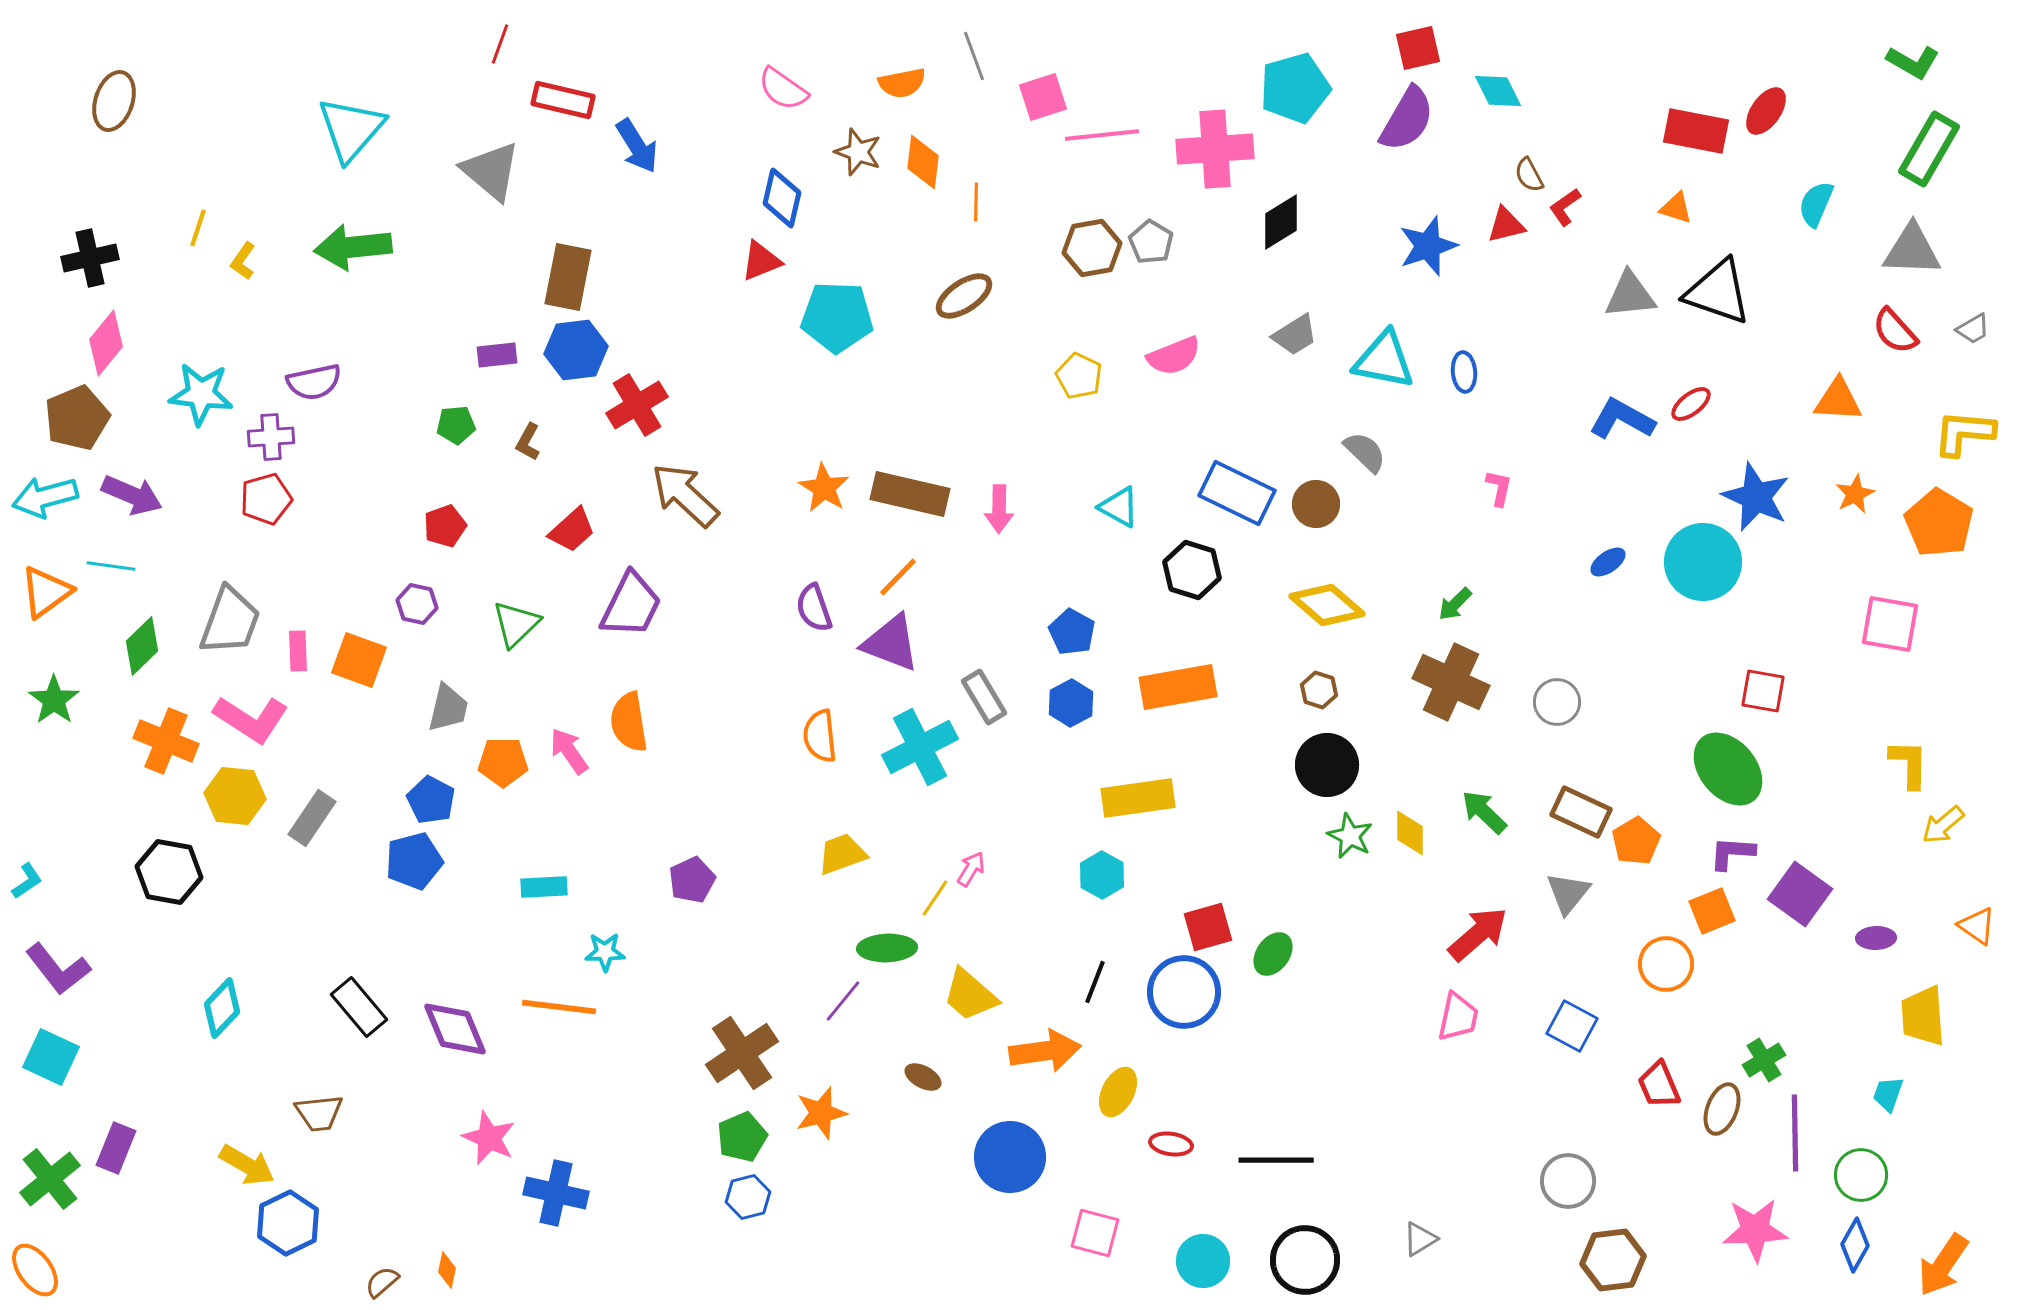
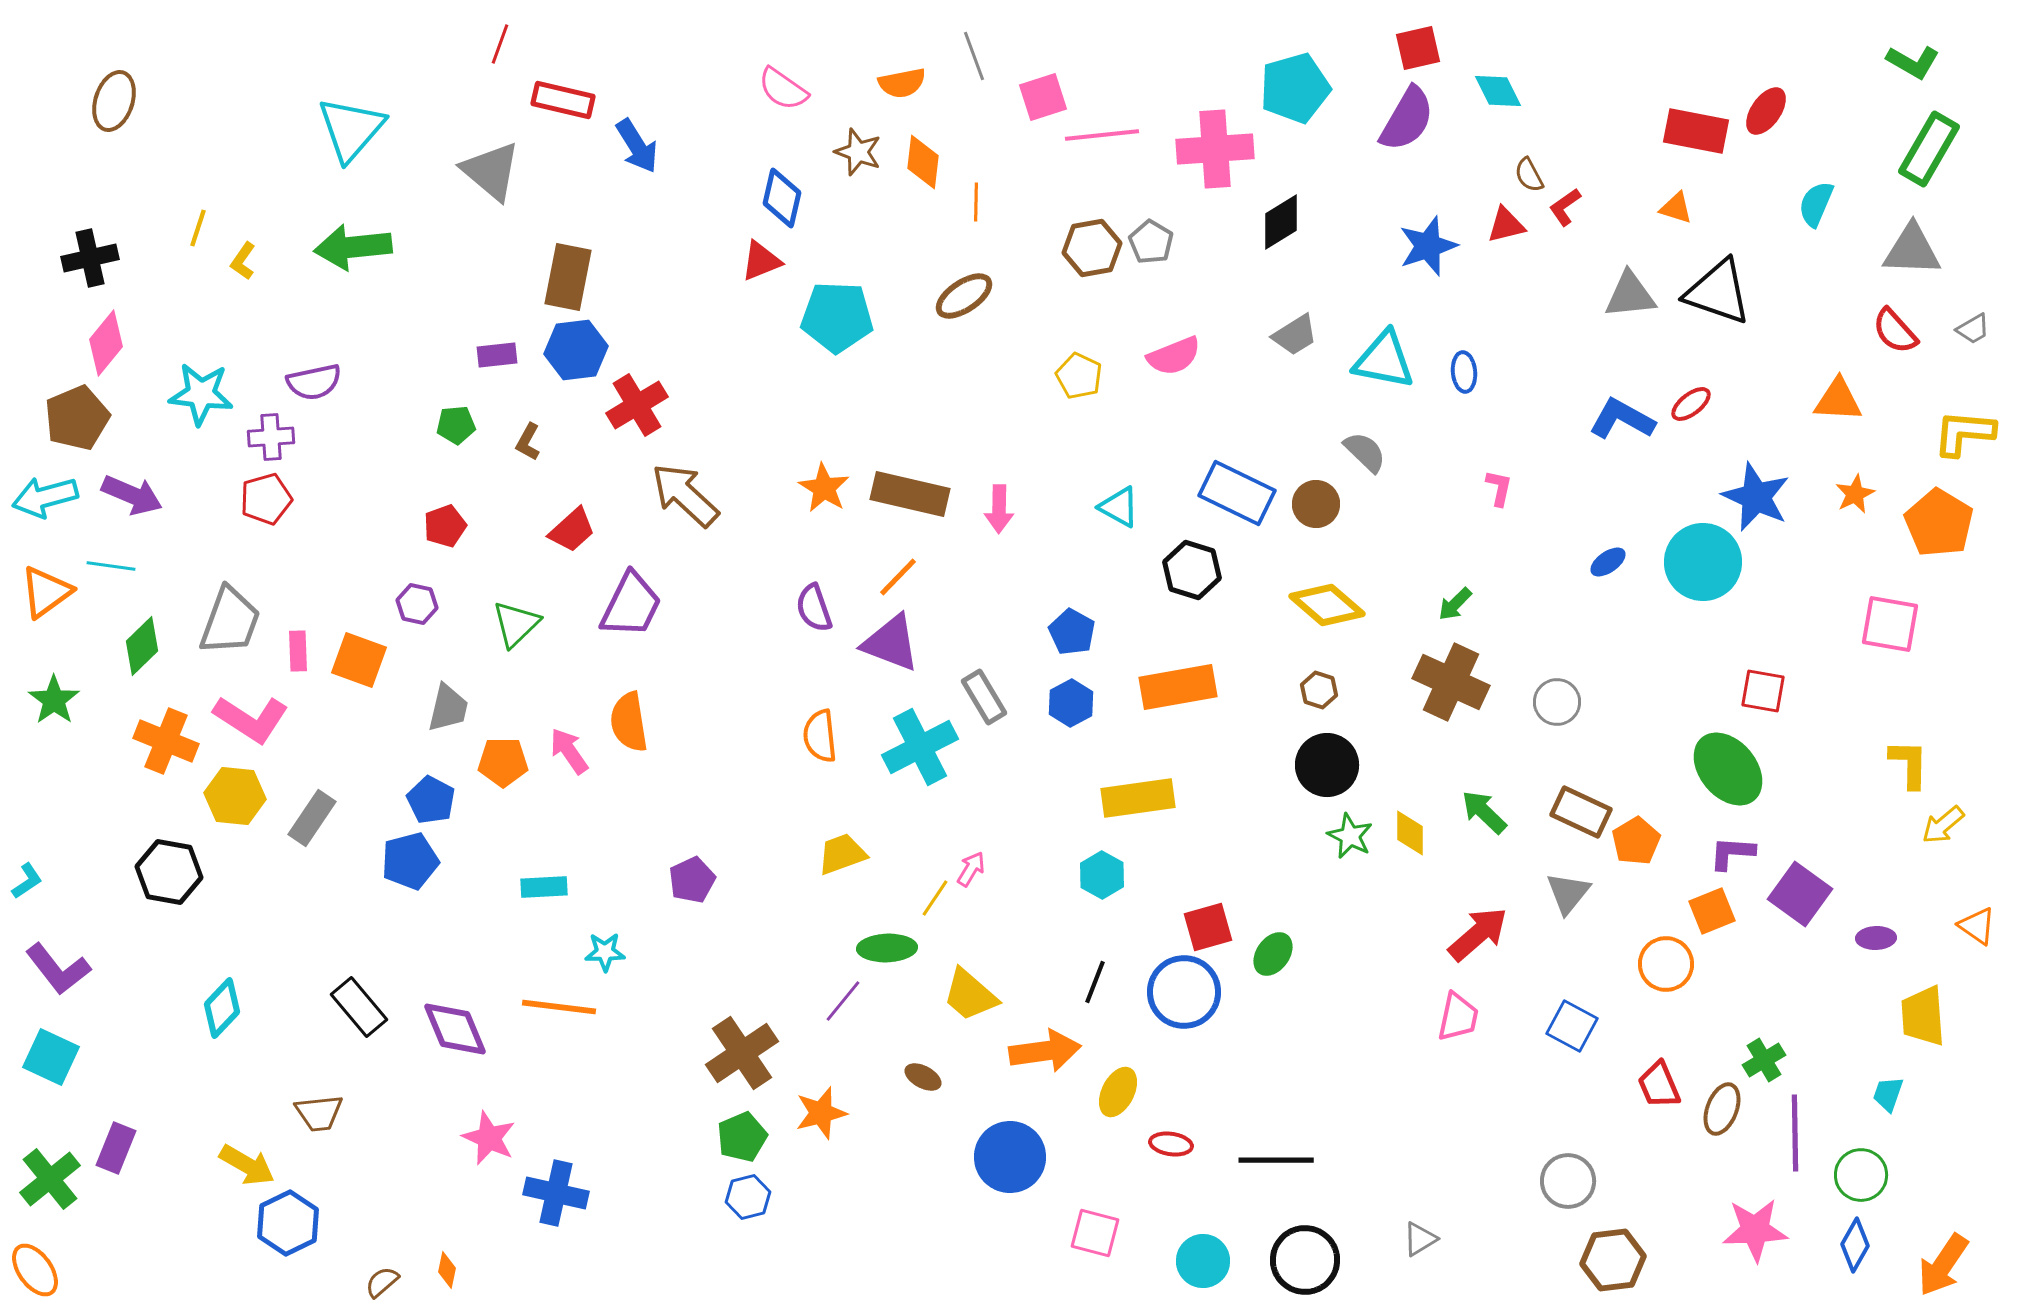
blue pentagon at (414, 861): moved 4 px left
